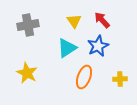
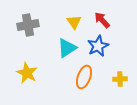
yellow triangle: moved 1 px down
